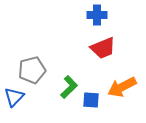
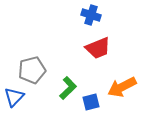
blue cross: moved 6 px left; rotated 18 degrees clockwise
red trapezoid: moved 5 px left
green L-shape: moved 1 px left, 1 px down
blue square: moved 2 px down; rotated 18 degrees counterclockwise
